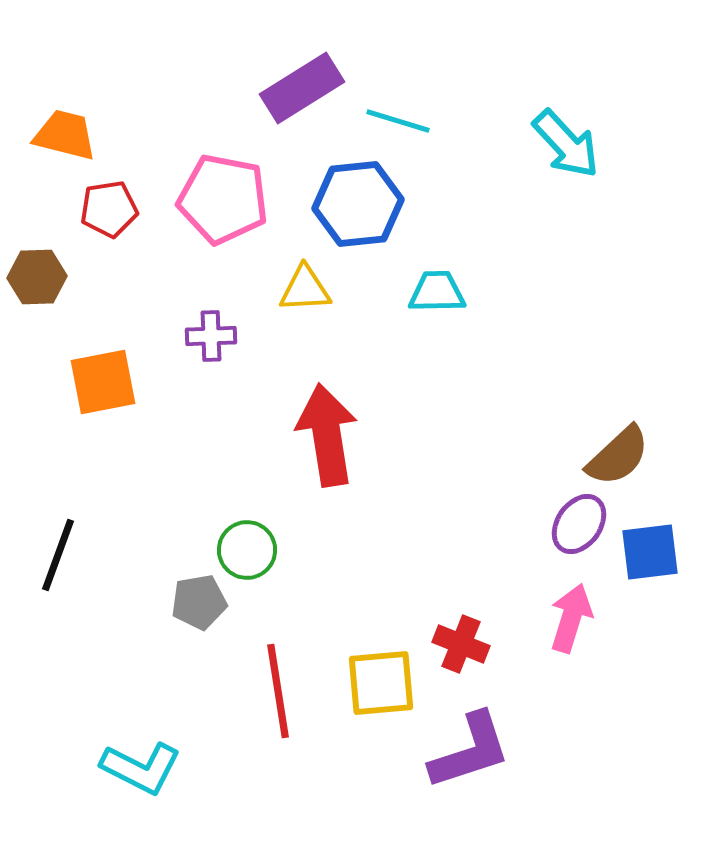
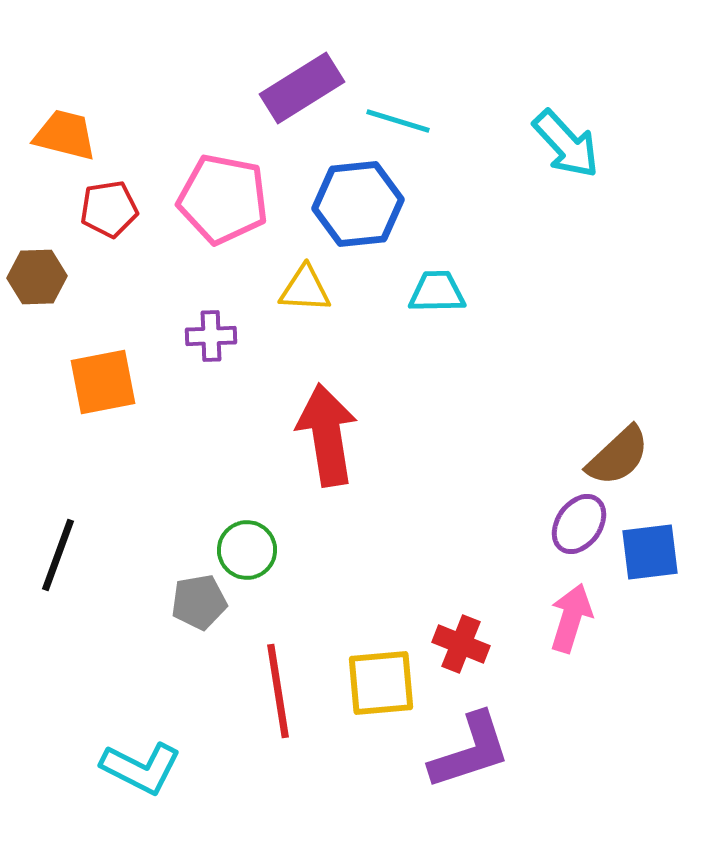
yellow triangle: rotated 6 degrees clockwise
